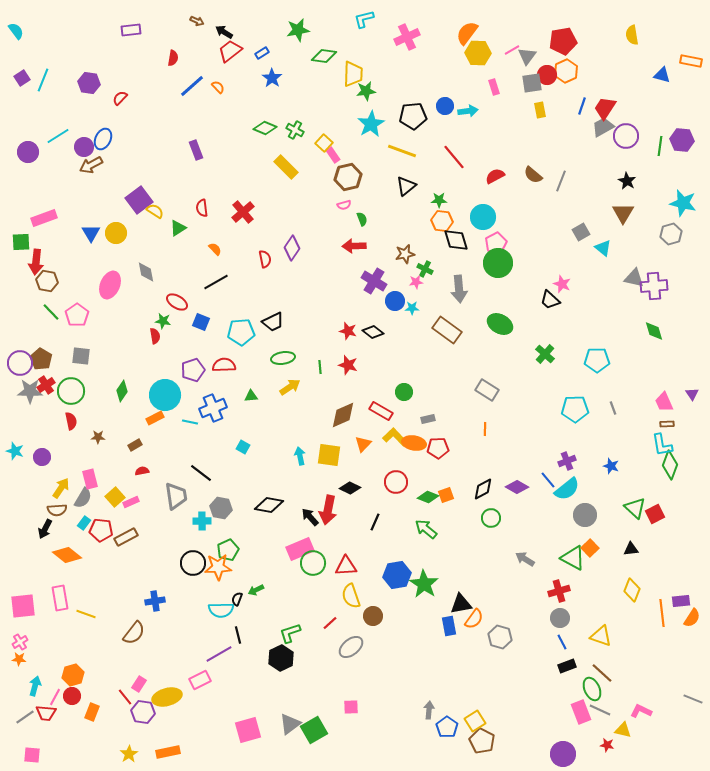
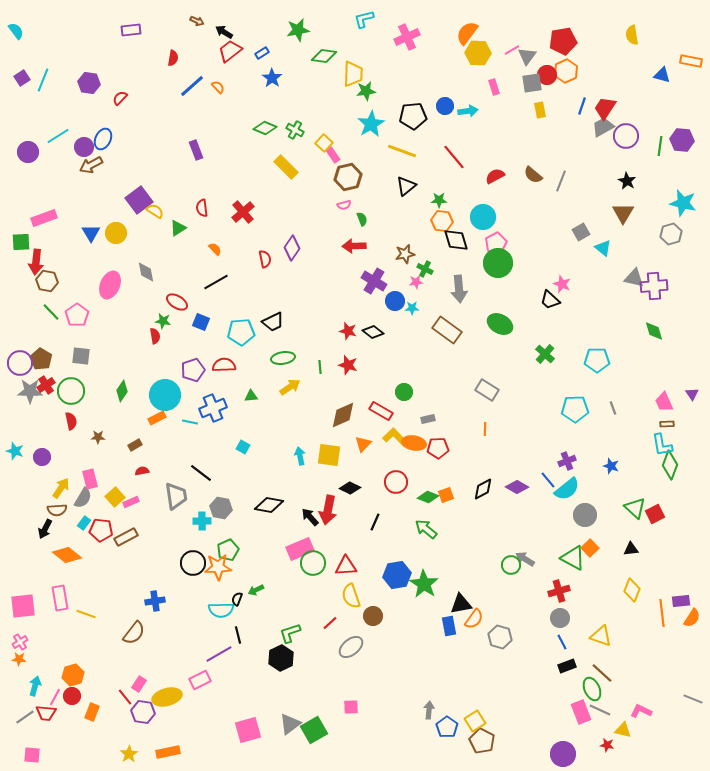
orange rectangle at (155, 418): moved 2 px right
green circle at (491, 518): moved 20 px right, 47 px down
